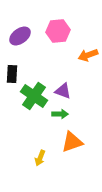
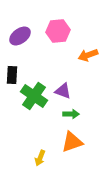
black rectangle: moved 1 px down
green arrow: moved 11 px right
